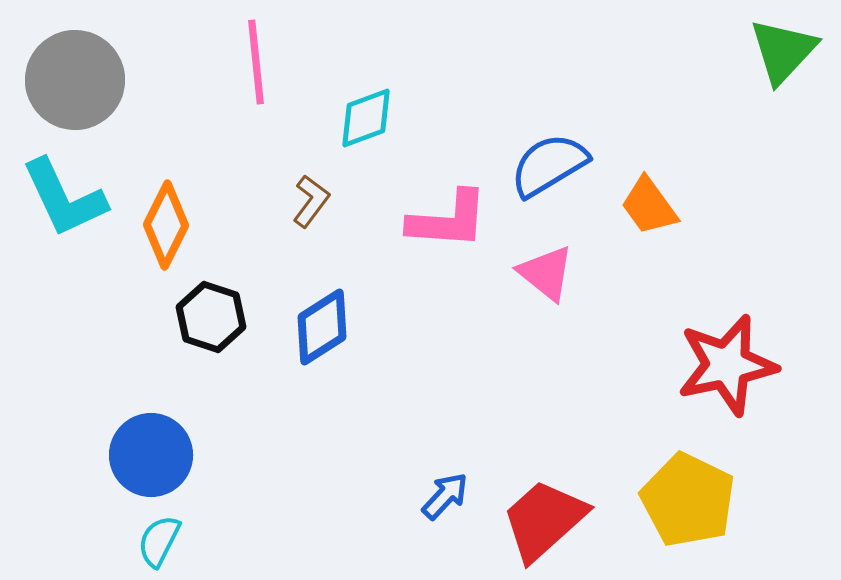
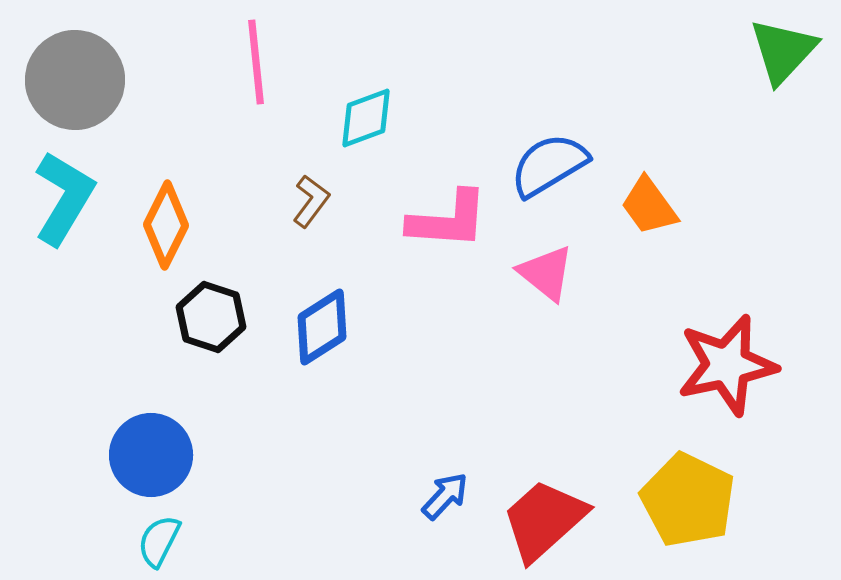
cyan L-shape: rotated 124 degrees counterclockwise
